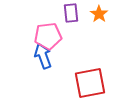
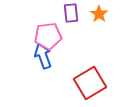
red square: rotated 20 degrees counterclockwise
